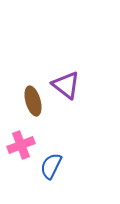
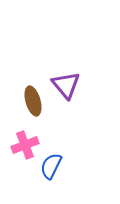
purple triangle: rotated 12 degrees clockwise
pink cross: moved 4 px right
